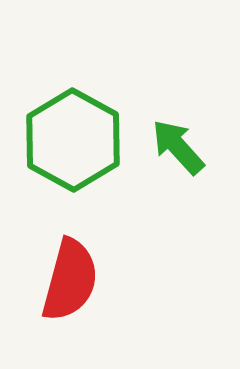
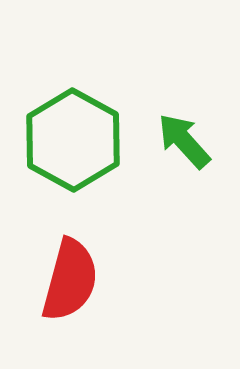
green arrow: moved 6 px right, 6 px up
